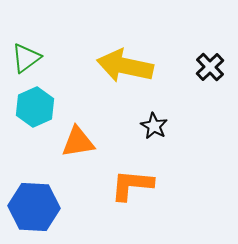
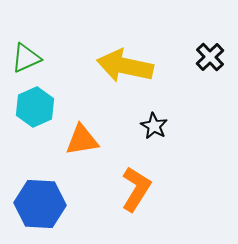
green triangle: rotated 12 degrees clockwise
black cross: moved 10 px up
orange triangle: moved 4 px right, 2 px up
orange L-shape: moved 4 px right, 4 px down; rotated 117 degrees clockwise
blue hexagon: moved 6 px right, 3 px up
